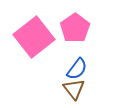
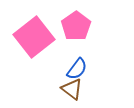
pink pentagon: moved 1 px right, 2 px up
brown triangle: moved 2 px left; rotated 15 degrees counterclockwise
